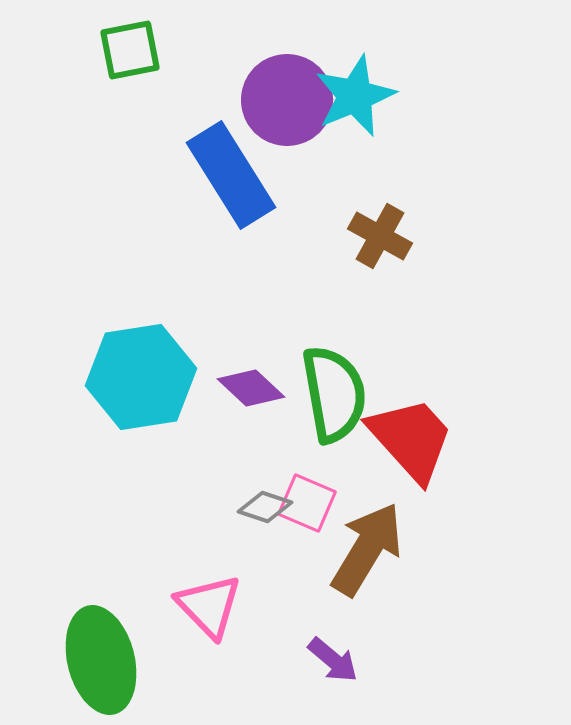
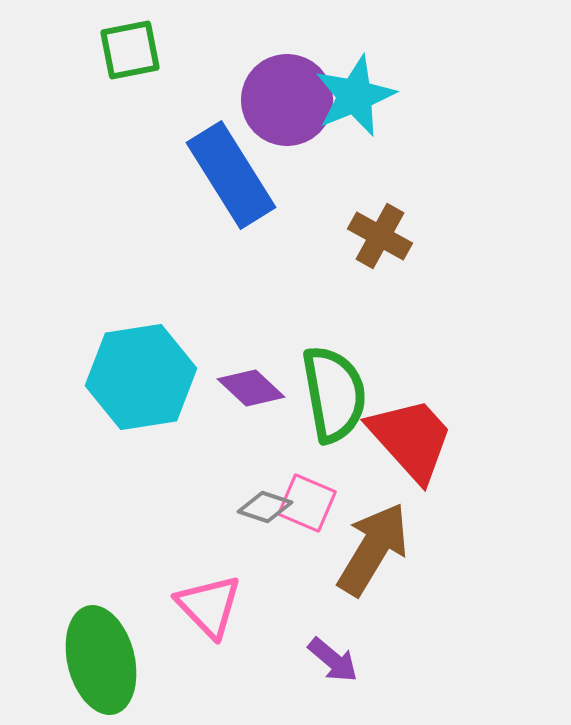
brown arrow: moved 6 px right
